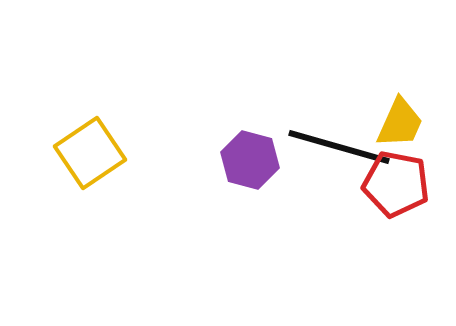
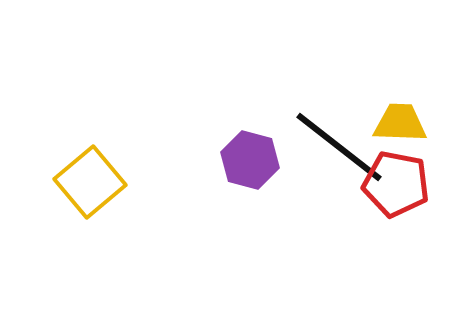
yellow trapezoid: rotated 112 degrees counterclockwise
black line: rotated 22 degrees clockwise
yellow square: moved 29 px down; rotated 6 degrees counterclockwise
